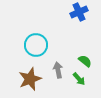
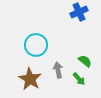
brown star: rotated 20 degrees counterclockwise
